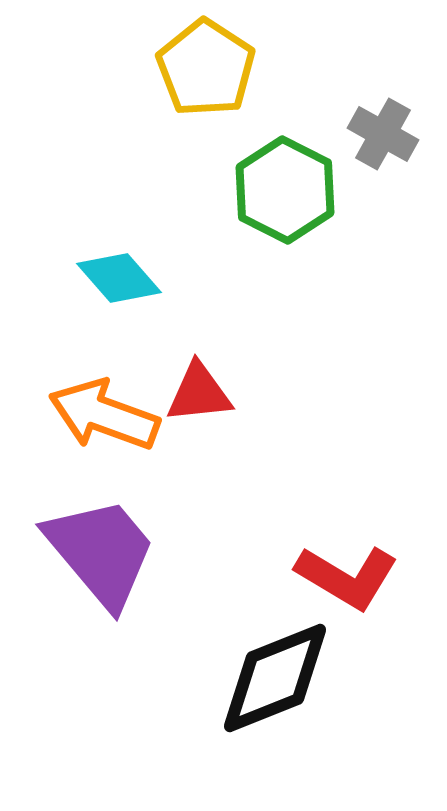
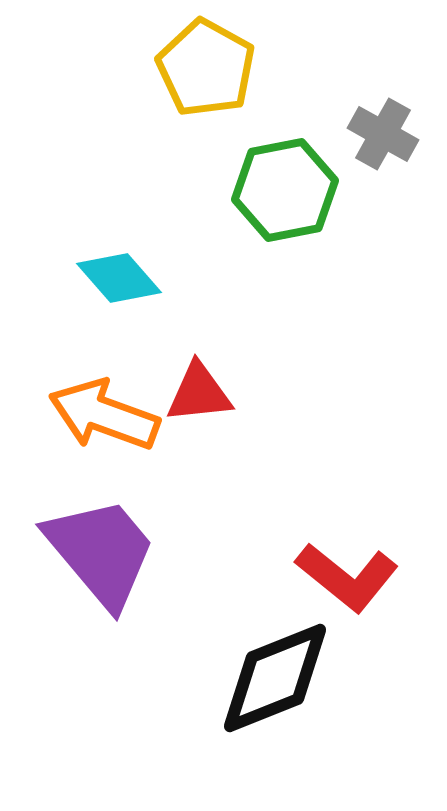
yellow pentagon: rotated 4 degrees counterclockwise
green hexagon: rotated 22 degrees clockwise
red L-shape: rotated 8 degrees clockwise
